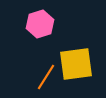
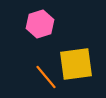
orange line: rotated 72 degrees counterclockwise
